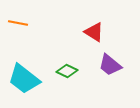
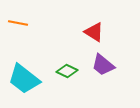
purple trapezoid: moved 7 px left
